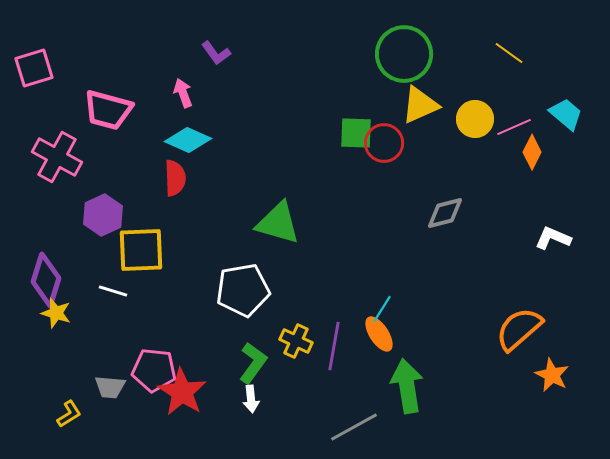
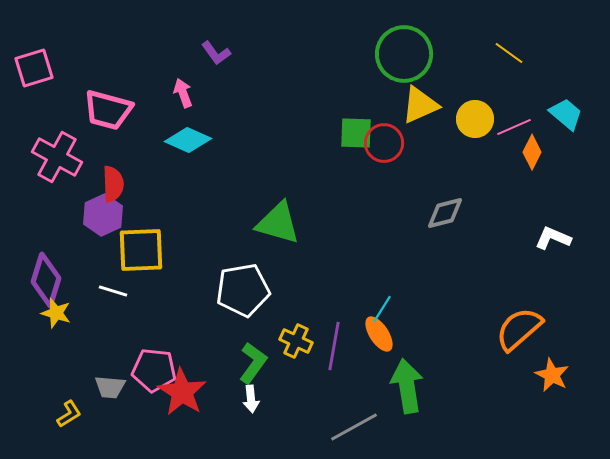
red semicircle: moved 62 px left, 6 px down
